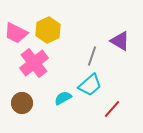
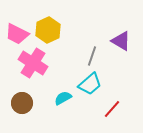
pink trapezoid: moved 1 px right, 1 px down
purple triangle: moved 1 px right
pink cross: moved 1 px left; rotated 20 degrees counterclockwise
cyan trapezoid: moved 1 px up
